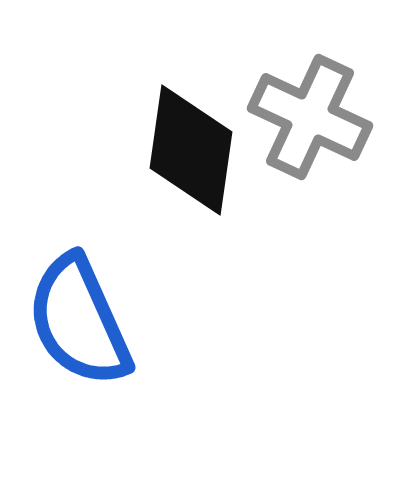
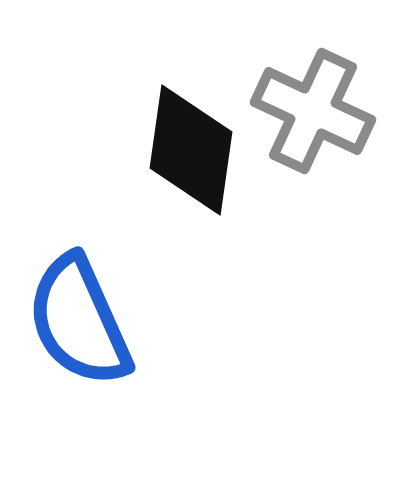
gray cross: moved 3 px right, 6 px up
